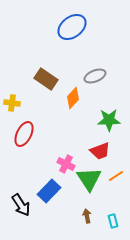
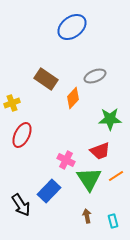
yellow cross: rotated 28 degrees counterclockwise
green star: moved 1 px right, 1 px up
red ellipse: moved 2 px left, 1 px down
pink cross: moved 4 px up
